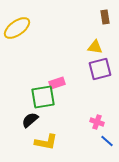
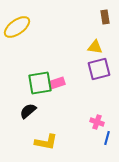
yellow ellipse: moved 1 px up
purple square: moved 1 px left
green square: moved 3 px left, 14 px up
black semicircle: moved 2 px left, 9 px up
blue line: moved 3 px up; rotated 64 degrees clockwise
